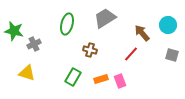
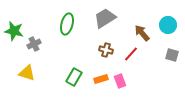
brown cross: moved 16 px right
green rectangle: moved 1 px right
